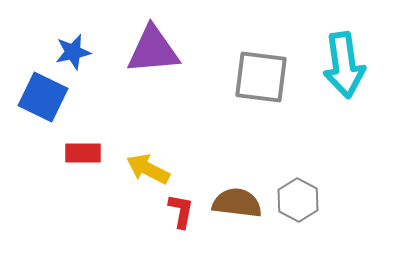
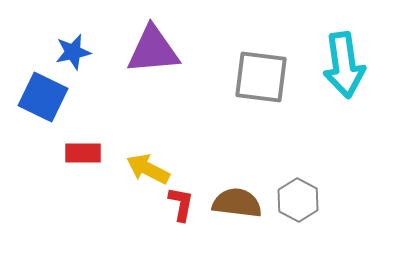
red L-shape: moved 7 px up
